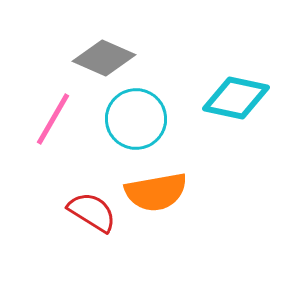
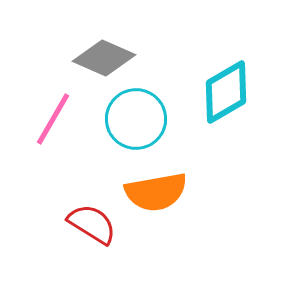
cyan diamond: moved 10 px left, 6 px up; rotated 42 degrees counterclockwise
red semicircle: moved 12 px down
